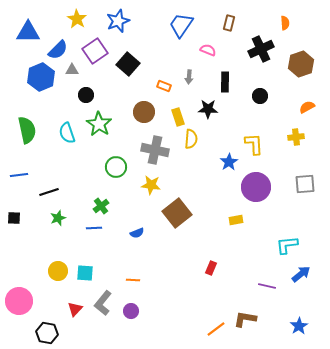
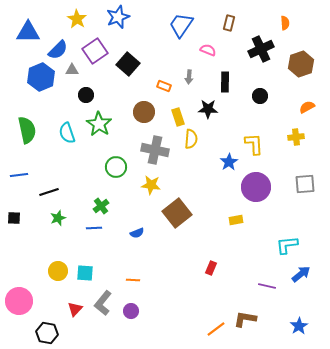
blue star at (118, 21): moved 4 px up
